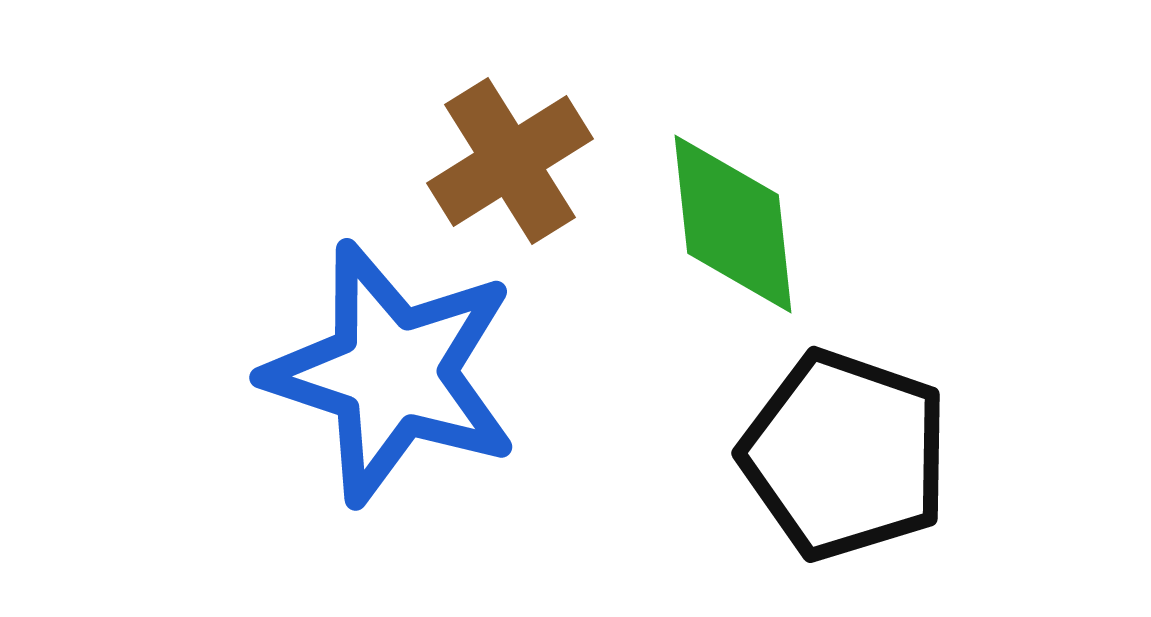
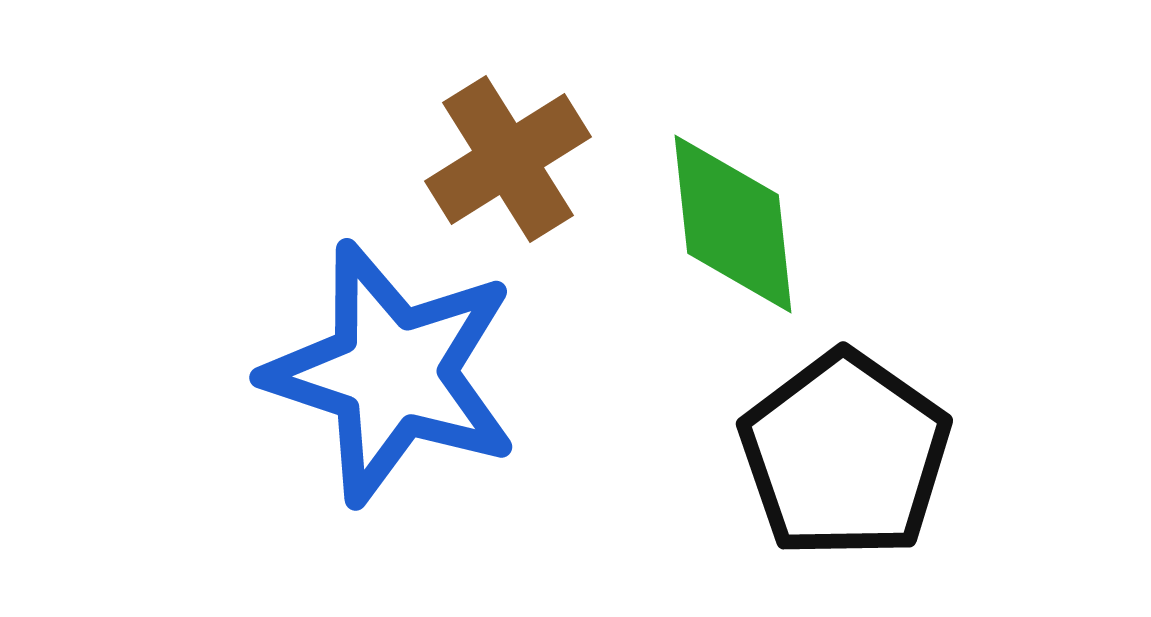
brown cross: moved 2 px left, 2 px up
black pentagon: rotated 16 degrees clockwise
